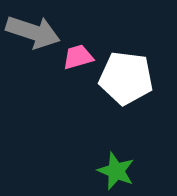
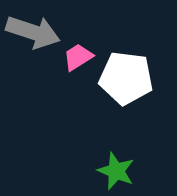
pink trapezoid: rotated 16 degrees counterclockwise
